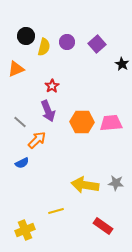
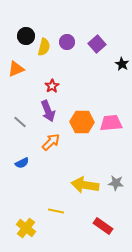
orange arrow: moved 14 px right, 2 px down
yellow line: rotated 28 degrees clockwise
yellow cross: moved 1 px right, 2 px up; rotated 30 degrees counterclockwise
